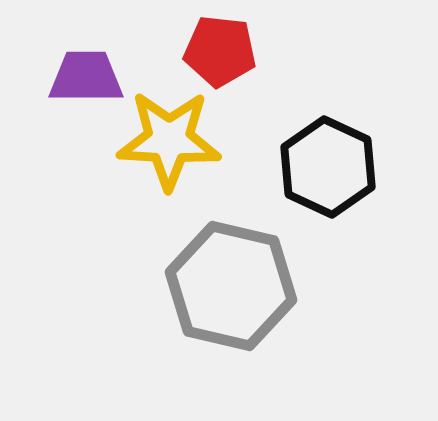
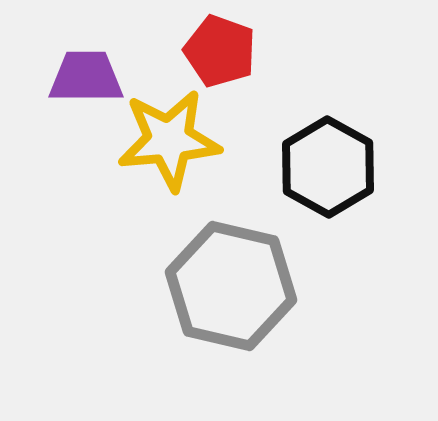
red pentagon: rotated 14 degrees clockwise
yellow star: rotated 8 degrees counterclockwise
black hexagon: rotated 4 degrees clockwise
